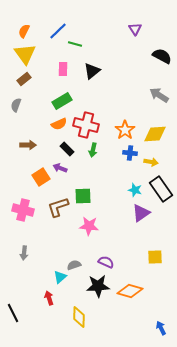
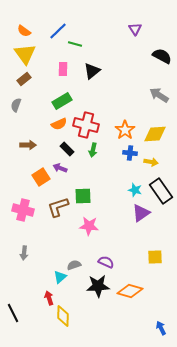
orange semicircle at (24, 31): rotated 80 degrees counterclockwise
black rectangle at (161, 189): moved 2 px down
yellow diamond at (79, 317): moved 16 px left, 1 px up
